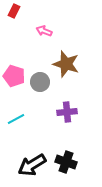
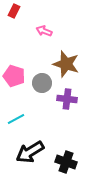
gray circle: moved 2 px right, 1 px down
purple cross: moved 13 px up; rotated 12 degrees clockwise
black arrow: moved 2 px left, 13 px up
